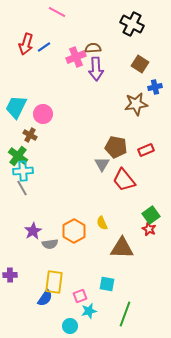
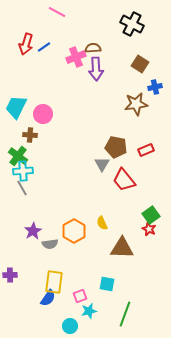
brown cross: rotated 24 degrees counterclockwise
blue semicircle: moved 3 px right
